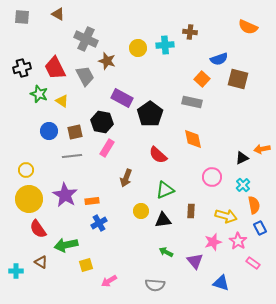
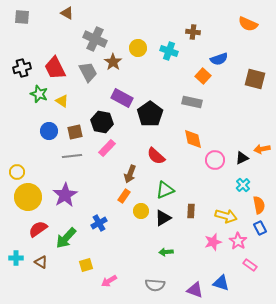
brown triangle at (58, 14): moved 9 px right, 1 px up
orange semicircle at (248, 27): moved 3 px up
brown cross at (190, 32): moved 3 px right
gray cross at (86, 39): moved 9 px right
cyan cross at (165, 45): moved 4 px right, 6 px down; rotated 24 degrees clockwise
brown star at (107, 61): moved 6 px right, 1 px down; rotated 18 degrees clockwise
gray trapezoid at (85, 76): moved 3 px right, 4 px up
orange square at (202, 79): moved 1 px right, 3 px up
brown square at (238, 79): moved 17 px right
pink rectangle at (107, 148): rotated 12 degrees clockwise
red semicircle at (158, 155): moved 2 px left, 1 px down
yellow circle at (26, 170): moved 9 px left, 2 px down
pink circle at (212, 177): moved 3 px right, 17 px up
brown arrow at (126, 178): moved 4 px right, 4 px up
purple star at (65, 195): rotated 10 degrees clockwise
yellow circle at (29, 199): moved 1 px left, 2 px up
orange rectangle at (92, 201): moved 32 px right, 5 px up; rotated 48 degrees counterclockwise
orange semicircle at (254, 205): moved 5 px right
black triangle at (163, 220): moved 2 px up; rotated 24 degrees counterclockwise
red semicircle at (38, 229): rotated 90 degrees clockwise
green arrow at (66, 245): moved 7 px up; rotated 35 degrees counterclockwise
green arrow at (166, 252): rotated 32 degrees counterclockwise
purple triangle at (195, 261): moved 29 px down; rotated 30 degrees counterclockwise
pink rectangle at (253, 263): moved 3 px left, 2 px down
cyan cross at (16, 271): moved 13 px up
